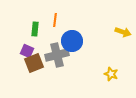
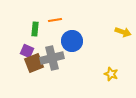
orange line: rotated 72 degrees clockwise
gray cross: moved 5 px left, 3 px down
